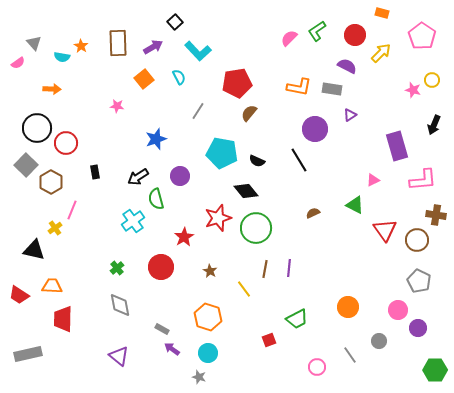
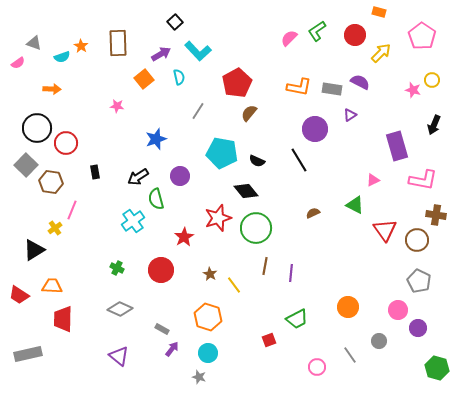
orange rectangle at (382, 13): moved 3 px left, 1 px up
gray triangle at (34, 43): rotated 28 degrees counterclockwise
purple arrow at (153, 47): moved 8 px right, 7 px down
cyan semicircle at (62, 57): rotated 28 degrees counterclockwise
purple semicircle at (347, 66): moved 13 px right, 16 px down
cyan semicircle at (179, 77): rotated 14 degrees clockwise
red pentagon at (237, 83): rotated 20 degrees counterclockwise
pink L-shape at (423, 180): rotated 16 degrees clockwise
brown hexagon at (51, 182): rotated 20 degrees counterclockwise
black triangle at (34, 250): rotated 45 degrees counterclockwise
red circle at (161, 267): moved 3 px down
green cross at (117, 268): rotated 24 degrees counterclockwise
purple line at (289, 268): moved 2 px right, 5 px down
brown line at (265, 269): moved 3 px up
brown star at (210, 271): moved 3 px down
yellow line at (244, 289): moved 10 px left, 4 px up
gray diamond at (120, 305): moved 4 px down; rotated 55 degrees counterclockwise
purple arrow at (172, 349): rotated 91 degrees clockwise
green hexagon at (435, 370): moved 2 px right, 2 px up; rotated 15 degrees clockwise
